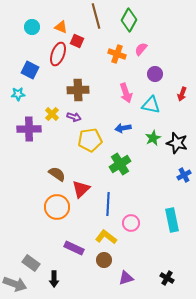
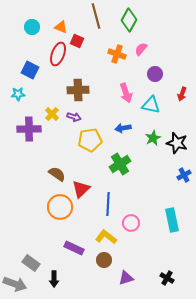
orange circle: moved 3 px right
